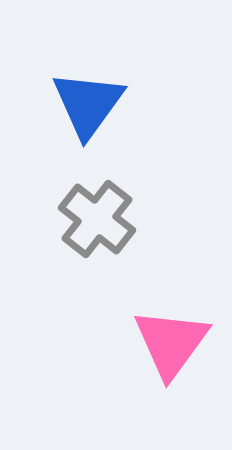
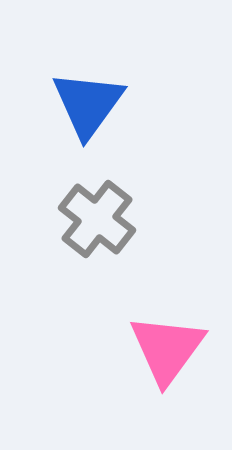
pink triangle: moved 4 px left, 6 px down
